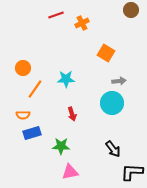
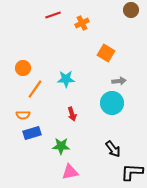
red line: moved 3 px left
